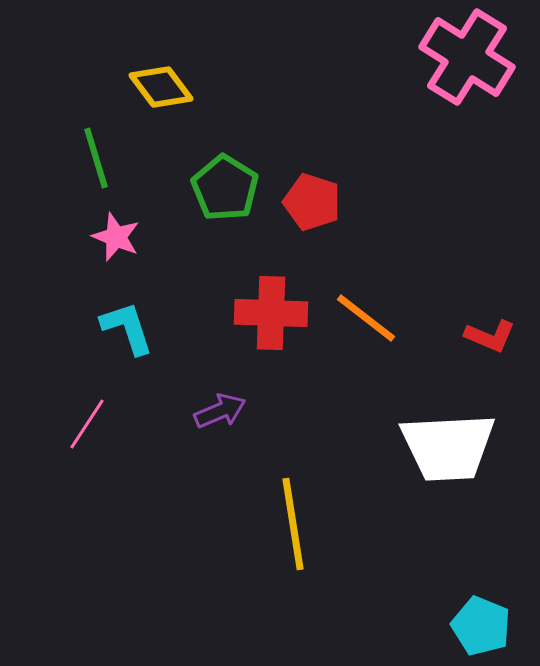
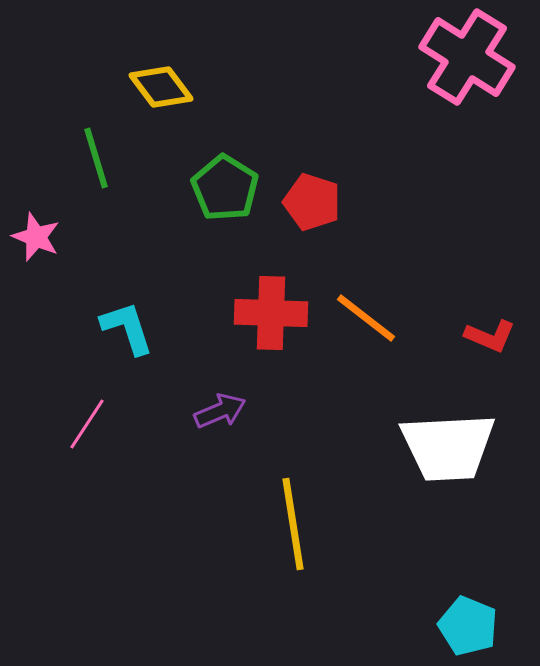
pink star: moved 80 px left
cyan pentagon: moved 13 px left
